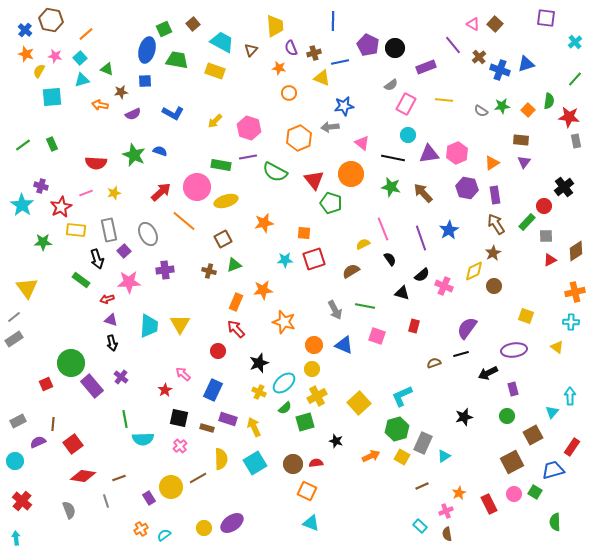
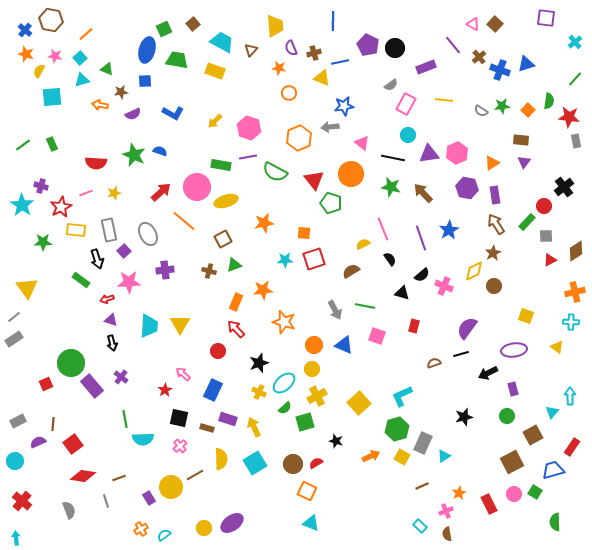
red semicircle at (316, 463): rotated 24 degrees counterclockwise
brown line at (198, 478): moved 3 px left, 3 px up
